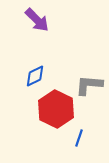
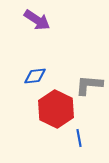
purple arrow: rotated 12 degrees counterclockwise
blue diamond: rotated 20 degrees clockwise
blue line: rotated 30 degrees counterclockwise
